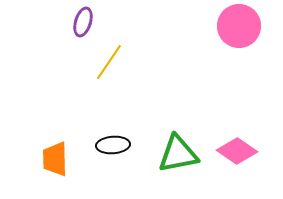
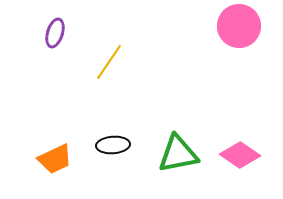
purple ellipse: moved 28 px left, 11 px down
pink diamond: moved 3 px right, 4 px down
orange trapezoid: rotated 114 degrees counterclockwise
